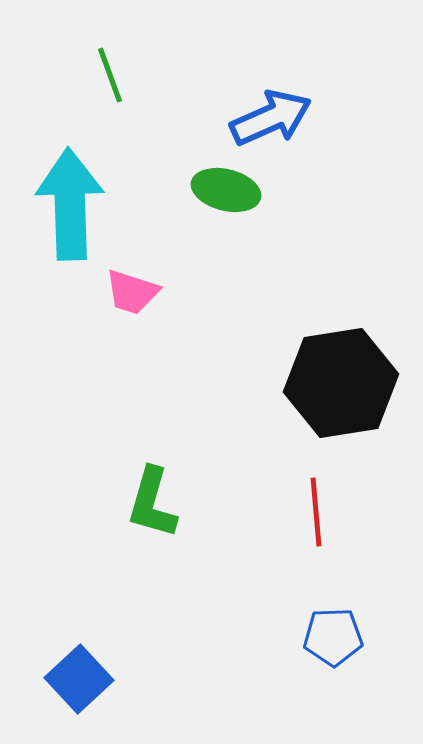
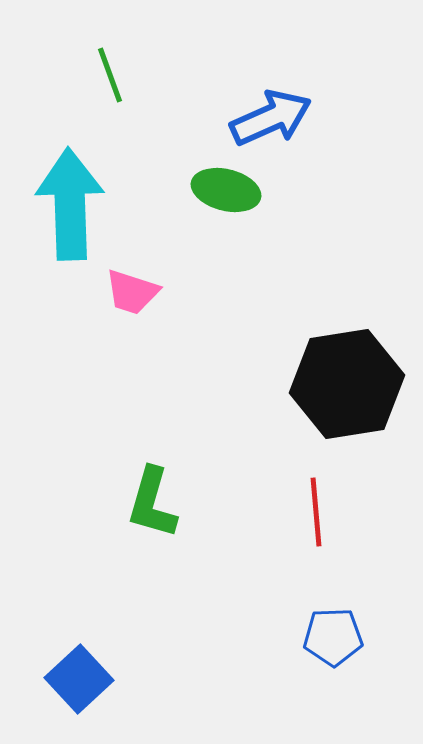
black hexagon: moved 6 px right, 1 px down
